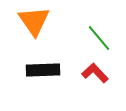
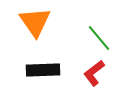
orange triangle: moved 1 px right, 1 px down
red L-shape: moved 1 px left; rotated 84 degrees counterclockwise
